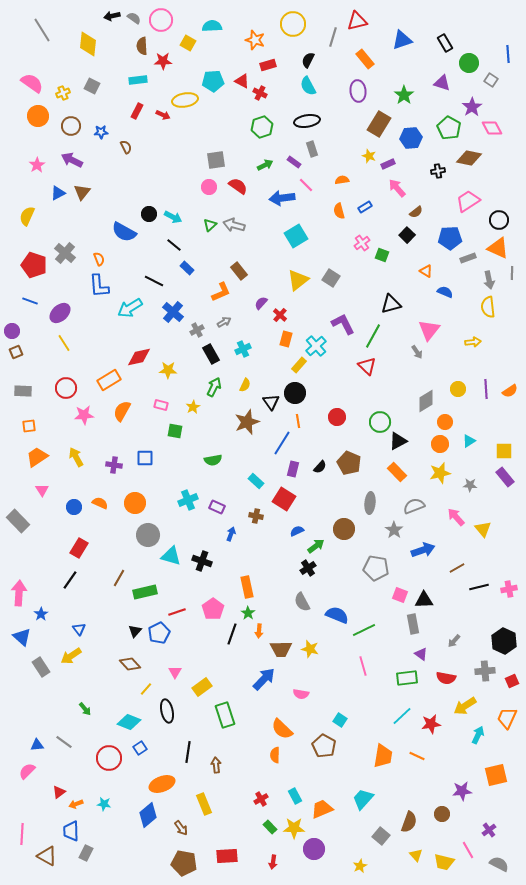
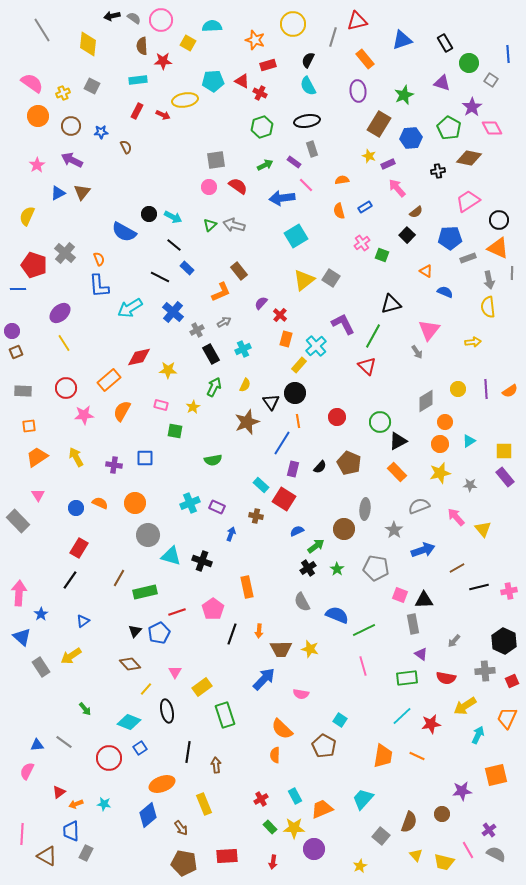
green star at (404, 95): rotated 12 degrees clockwise
yellow triangle at (298, 280): moved 6 px right
black line at (154, 281): moved 6 px right, 4 px up
blue line at (30, 301): moved 12 px left, 12 px up; rotated 21 degrees counterclockwise
orange rectangle at (109, 380): rotated 10 degrees counterclockwise
cyan rectangle at (256, 481): moved 5 px right, 4 px down
pink triangle at (42, 490): moved 4 px left, 5 px down
cyan cross at (188, 500): moved 2 px right, 3 px down
gray ellipse at (370, 503): moved 5 px left, 6 px down
gray semicircle at (414, 506): moved 5 px right
blue circle at (74, 507): moved 2 px right, 1 px down
pink cross at (509, 589): moved 2 px down
green star at (248, 613): moved 89 px right, 44 px up
blue triangle at (79, 629): moved 4 px right, 8 px up; rotated 32 degrees clockwise
pink semicircle at (27, 771): rotated 18 degrees counterclockwise
gray semicircle at (499, 864): moved 3 px left, 10 px up
